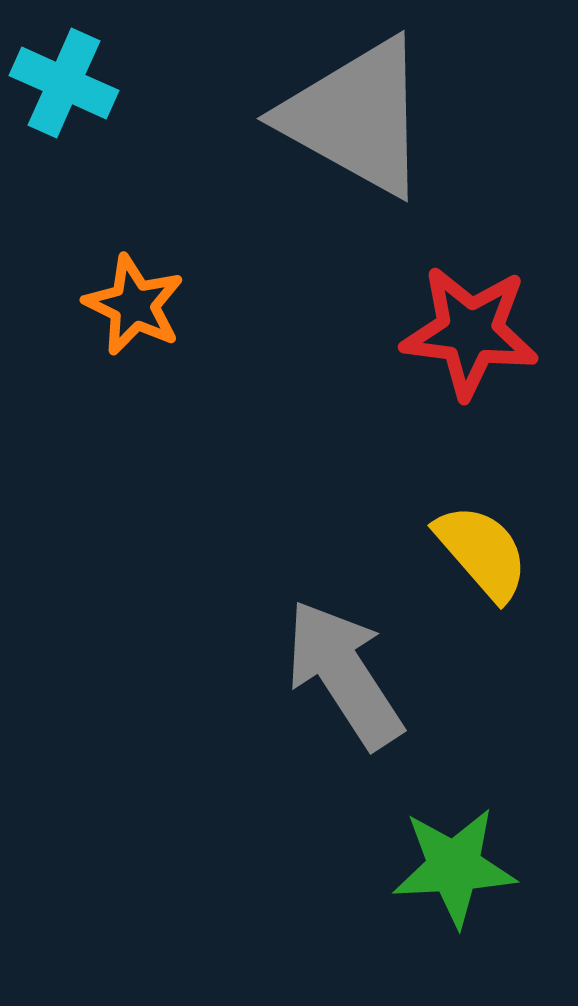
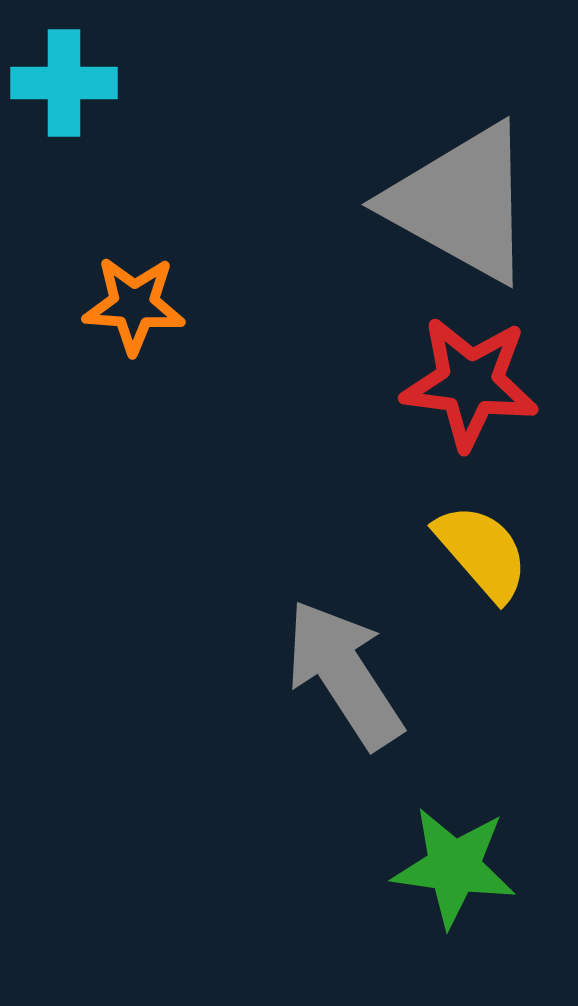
cyan cross: rotated 24 degrees counterclockwise
gray triangle: moved 105 px right, 86 px down
orange star: rotated 22 degrees counterclockwise
red star: moved 51 px down
green star: rotated 11 degrees clockwise
